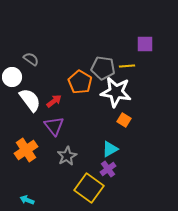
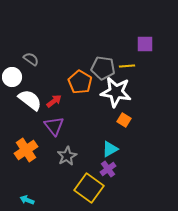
white semicircle: rotated 15 degrees counterclockwise
